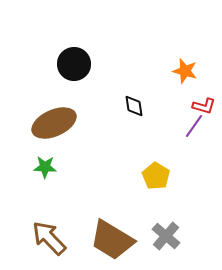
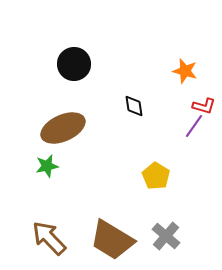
brown ellipse: moved 9 px right, 5 px down
green star: moved 2 px right, 1 px up; rotated 15 degrees counterclockwise
